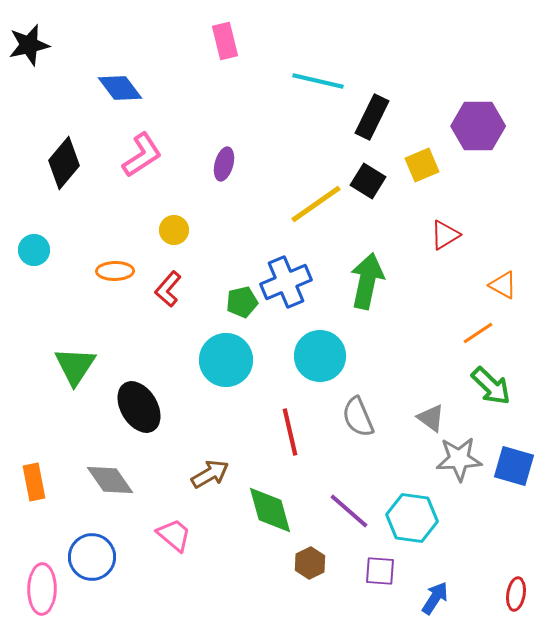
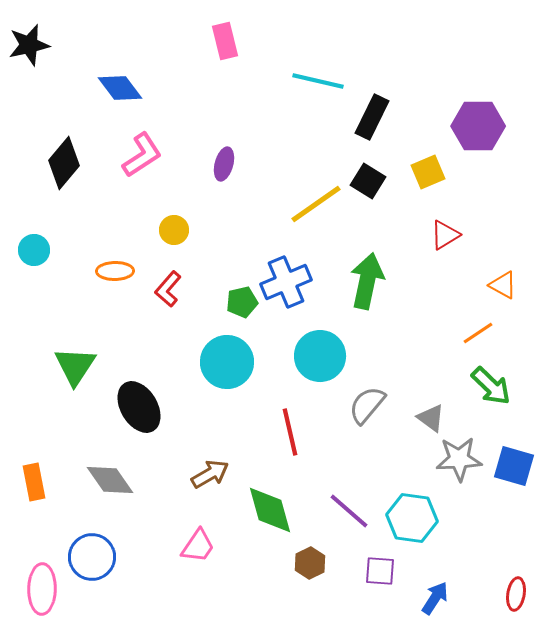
yellow square at (422, 165): moved 6 px right, 7 px down
cyan circle at (226, 360): moved 1 px right, 2 px down
gray semicircle at (358, 417): moved 9 px right, 12 px up; rotated 63 degrees clockwise
pink trapezoid at (174, 535): moved 24 px right, 11 px down; rotated 84 degrees clockwise
